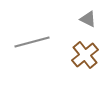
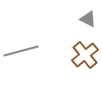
gray line: moved 11 px left, 9 px down
